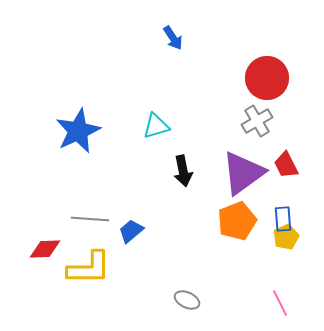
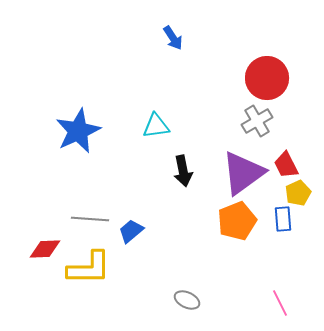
cyan triangle: rotated 8 degrees clockwise
yellow pentagon: moved 12 px right, 44 px up
